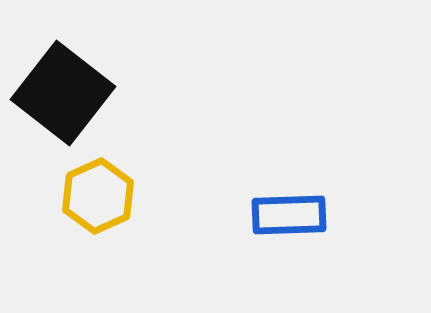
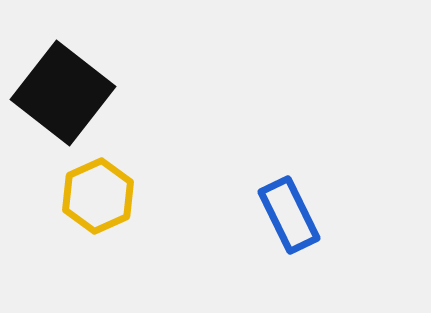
blue rectangle: rotated 66 degrees clockwise
